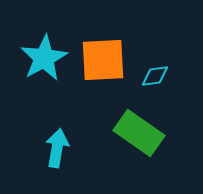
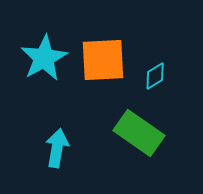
cyan diamond: rotated 24 degrees counterclockwise
